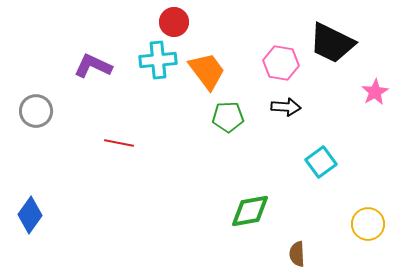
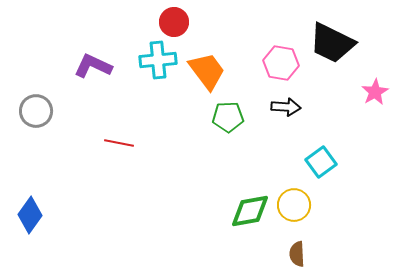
yellow circle: moved 74 px left, 19 px up
